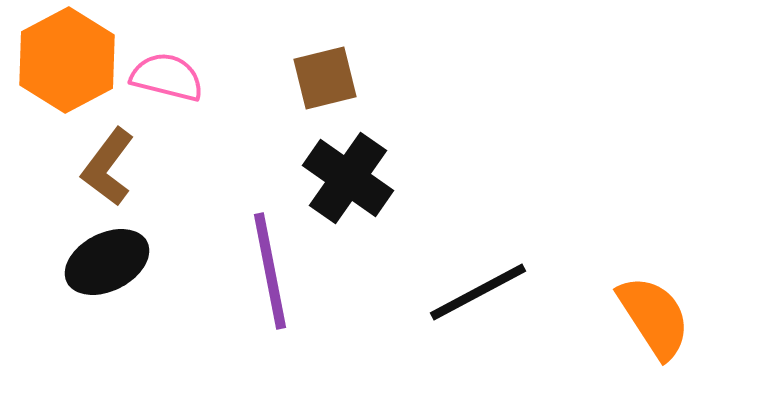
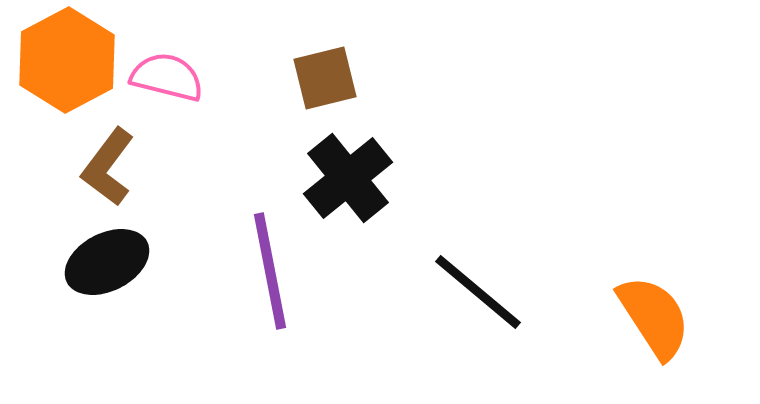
black cross: rotated 16 degrees clockwise
black line: rotated 68 degrees clockwise
